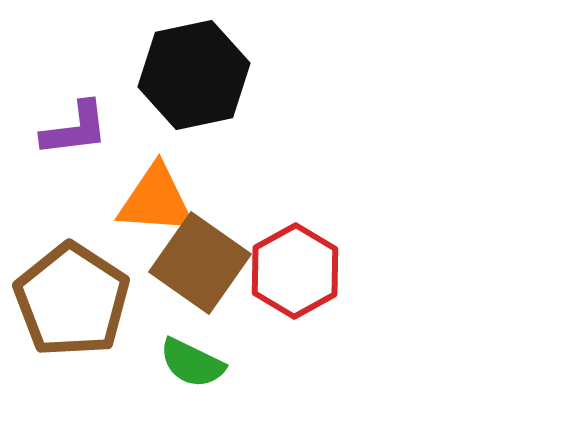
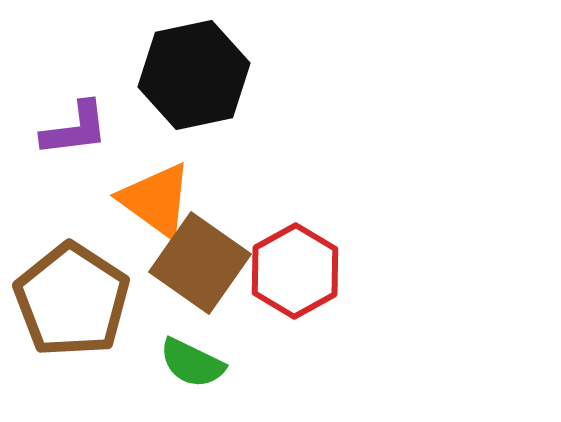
orange triangle: rotated 32 degrees clockwise
